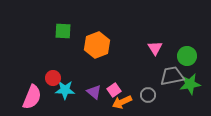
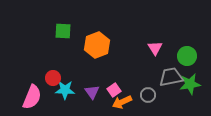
gray trapezoid: moved 1 px left, 1 px down
purple triangle: moved 2 px left; rotated 14 degrees clockwise
